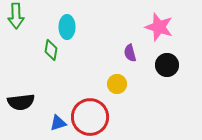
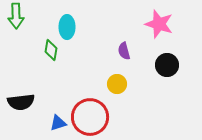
pink star: moved 3 px up
purple semicircle: moved 6 px left, 2 px up
